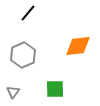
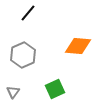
orange diamond: rotated 12 degrees clockwise
green square: rotated 24 degrees counterclockwise
